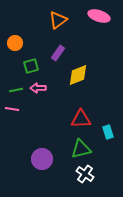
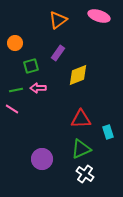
pink line: rotated 24 degrees clockwise
green triangle: rotated 10 degrees counterclockwise
